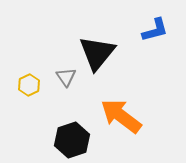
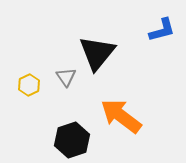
blue L-shape: moved 7 px right
